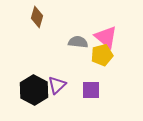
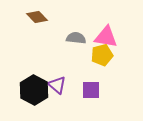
brown diamond: rotated 60 degrees counterclockwise
pink triangle: rotated 30 degrees counterclockwise
gray semicircle: moved 2 px left, 4 px up
purple triangle: rotated 36 degrees counterclockwise
